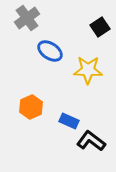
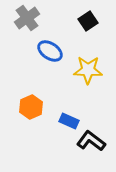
black square: moved 12 px left, 6 px up
